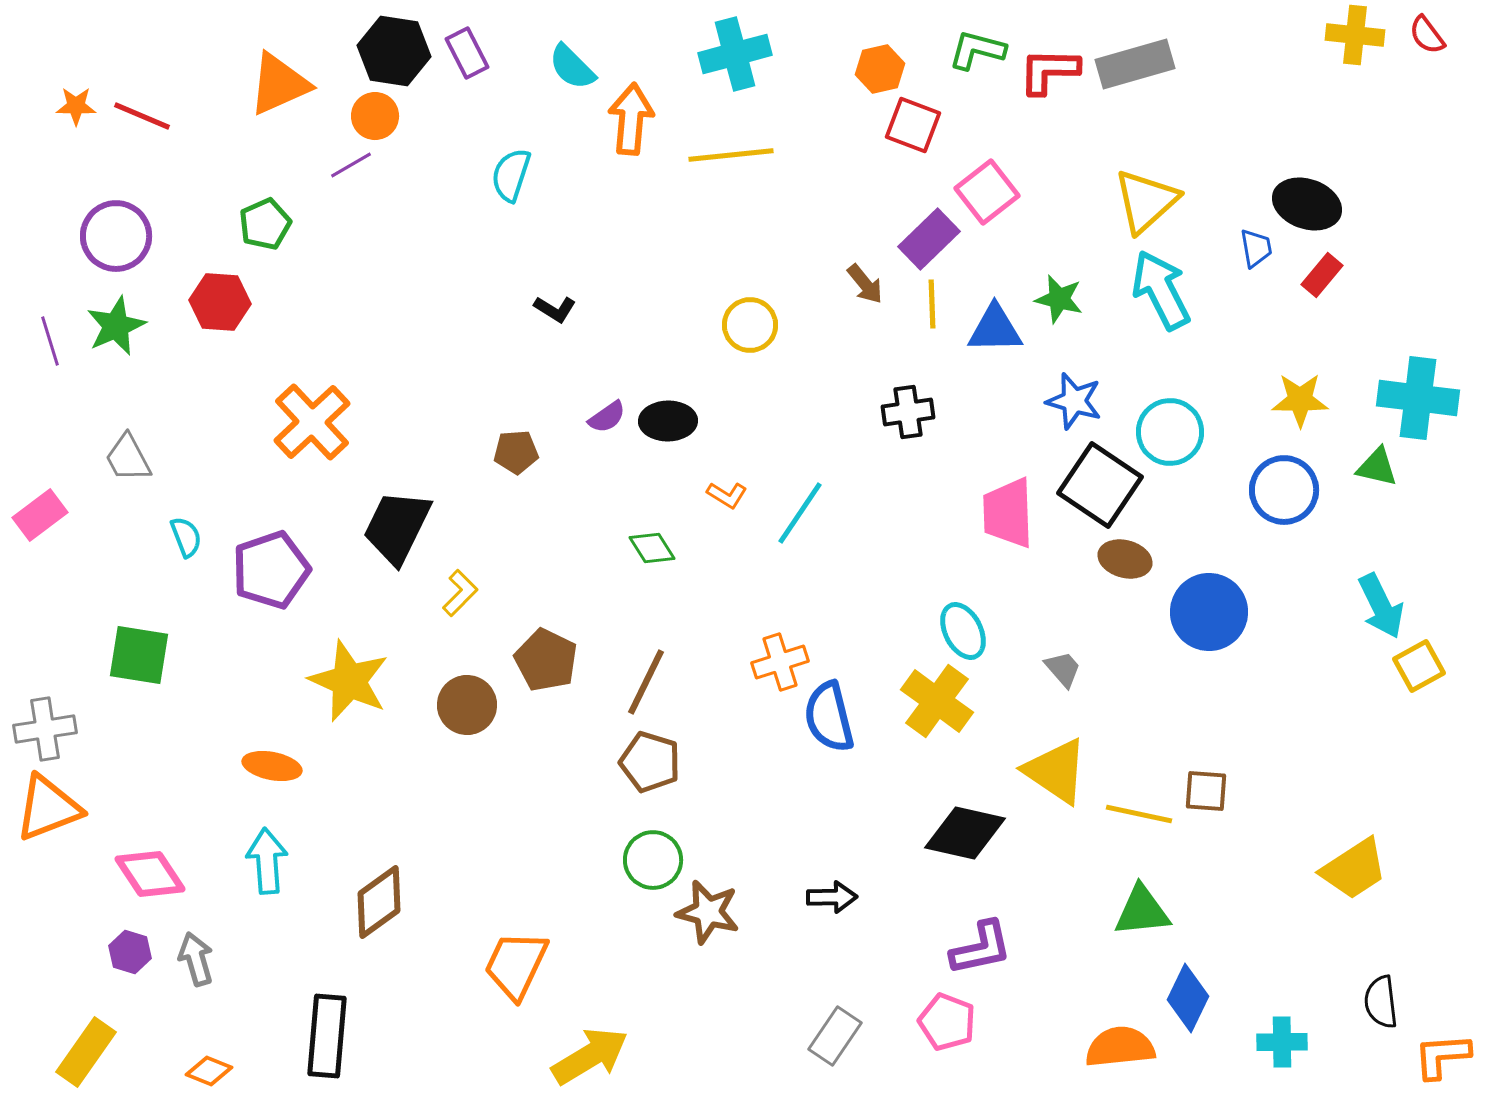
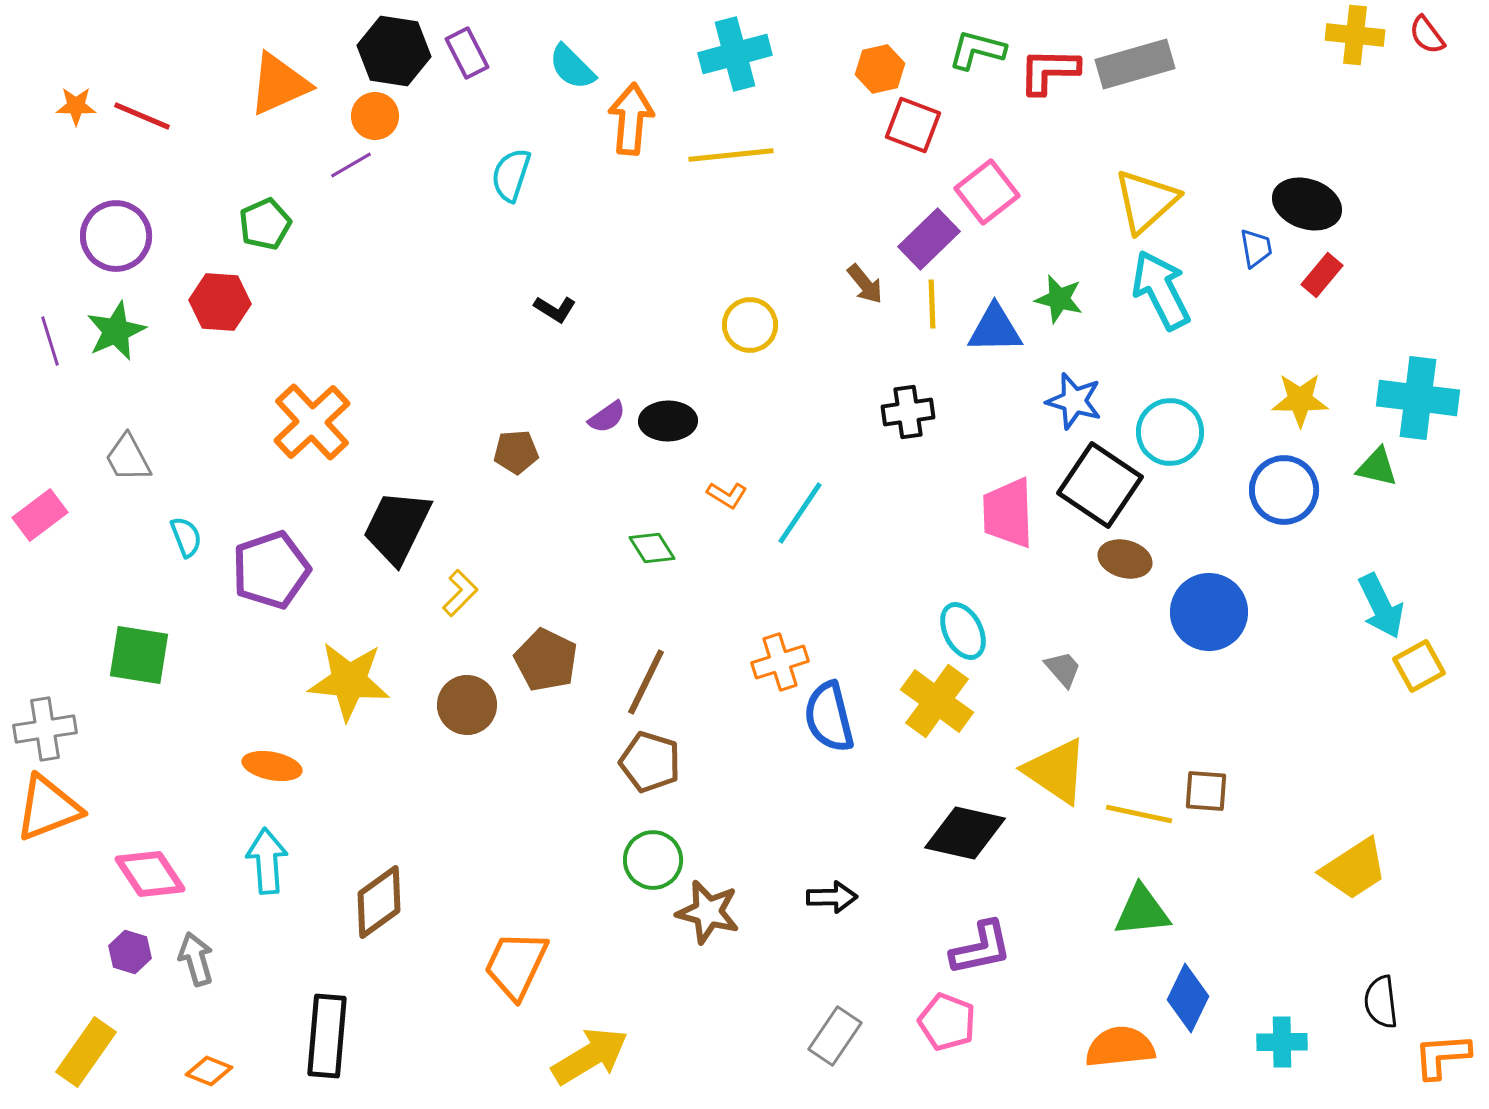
green star at (116, 326): moved 5 px down
yellow star at (349, 681): rotated 18 degrees counterclockwise
